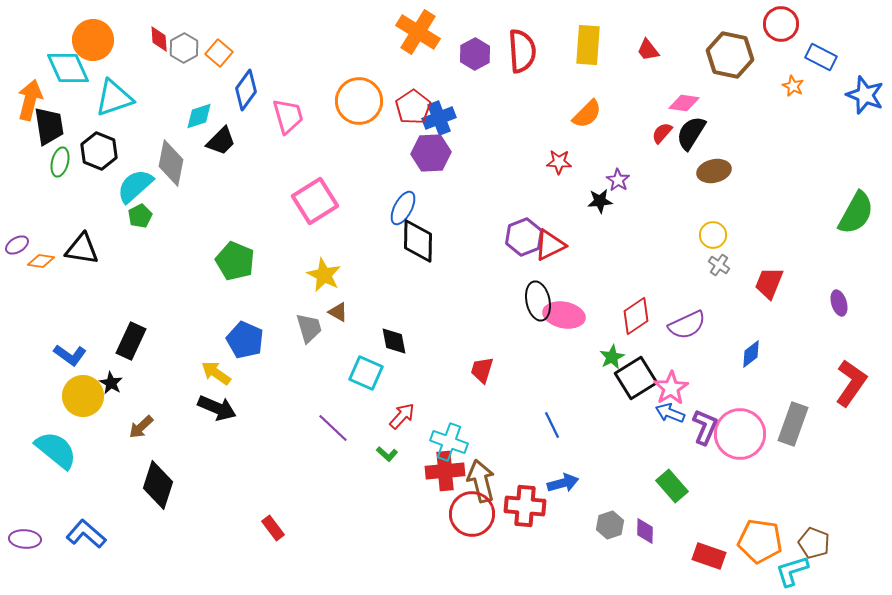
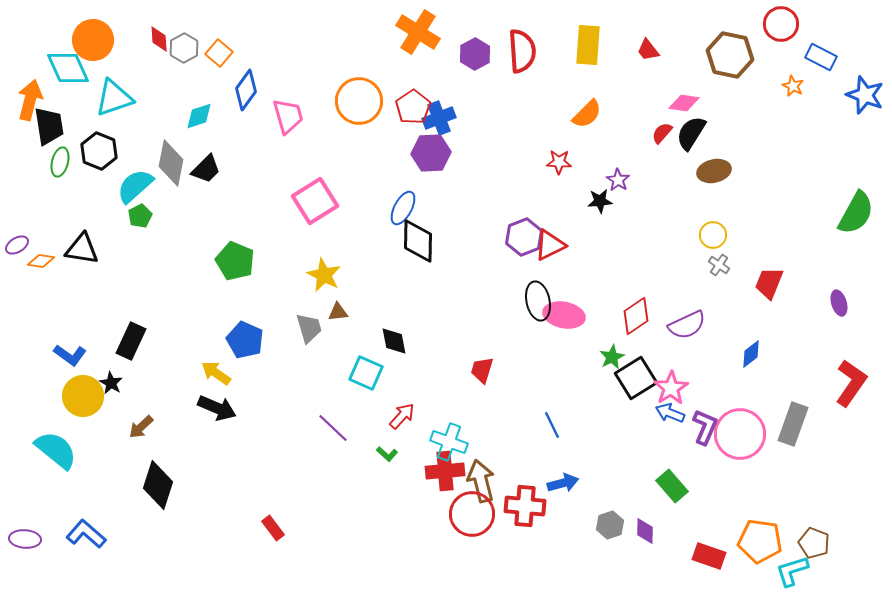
black trapezoid at (221, 141): moved 15 px left, 28 px down
brown triangle at (338, 312): rotated 35 degrees counterclockwise
